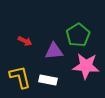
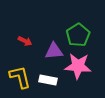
pink star: moved 8 px left
